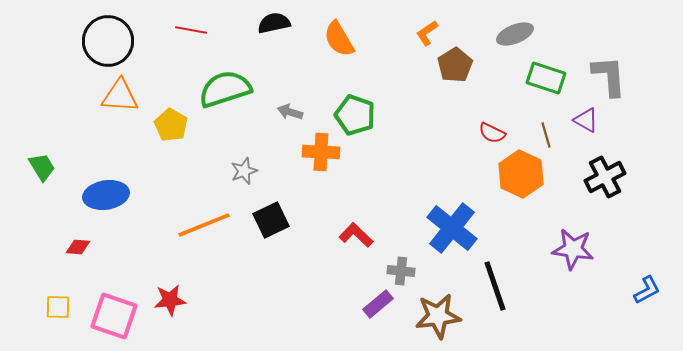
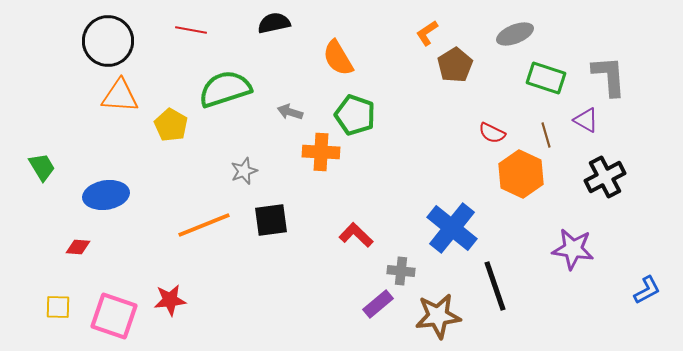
orange semicircle: moved 1 px left, 19 px down
black square: rotated 18 degrees clockwise
